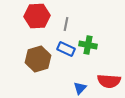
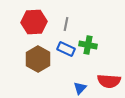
red hexagon: moved 3 px left, 6 px down
brown hexagon: rotated 15 degrees counterclockwise
